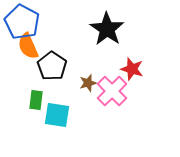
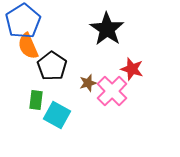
blue pentagon: moved 1 px right, 1 px up; rotated 12 degrees clockwise
cyan square: rotated 20 degrees clockwise
